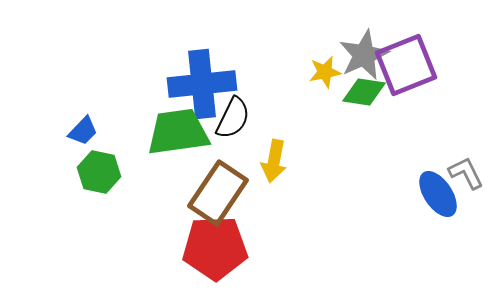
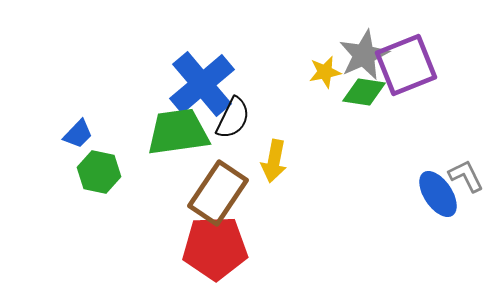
blue cross: rotated 34 degrees counterclockwise
blue trapezoid: moved 5 px left, 3 px down
gray L-shape: moved 3 px down
